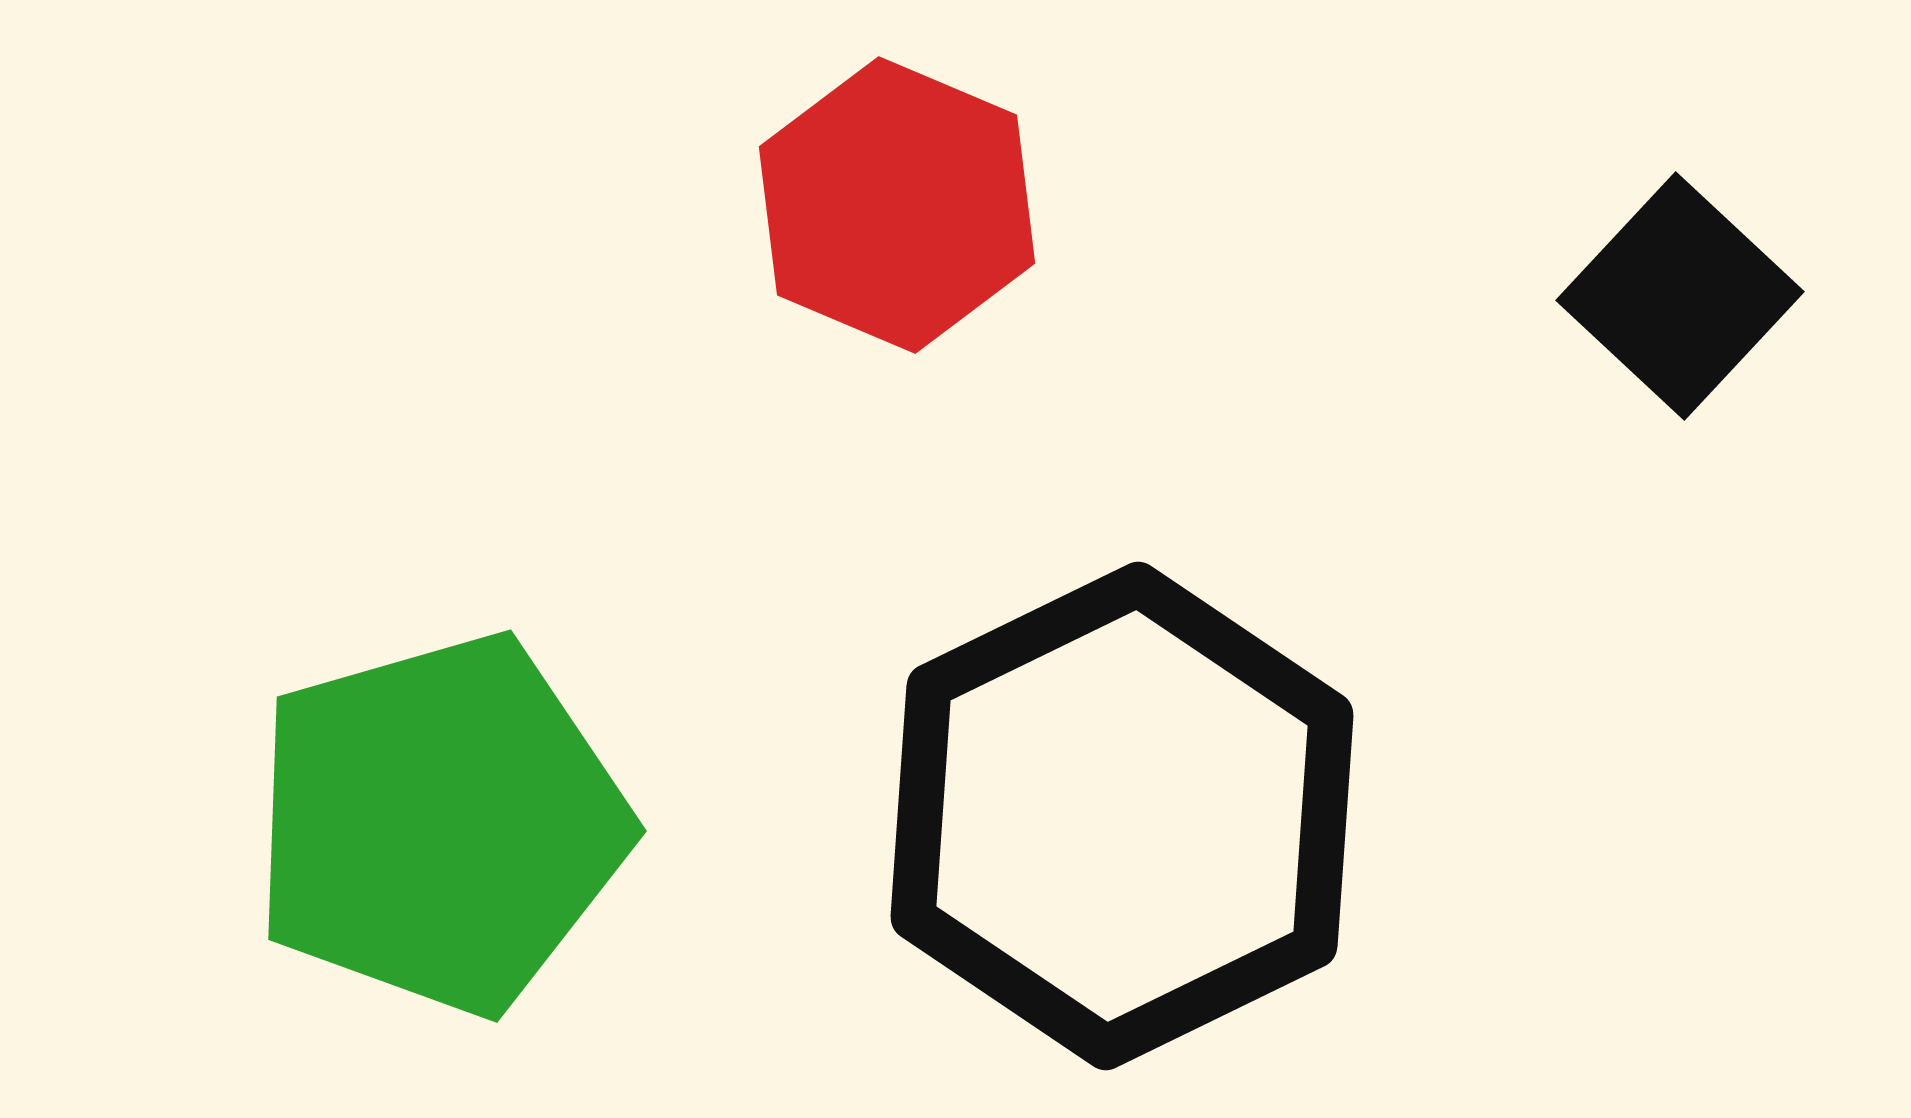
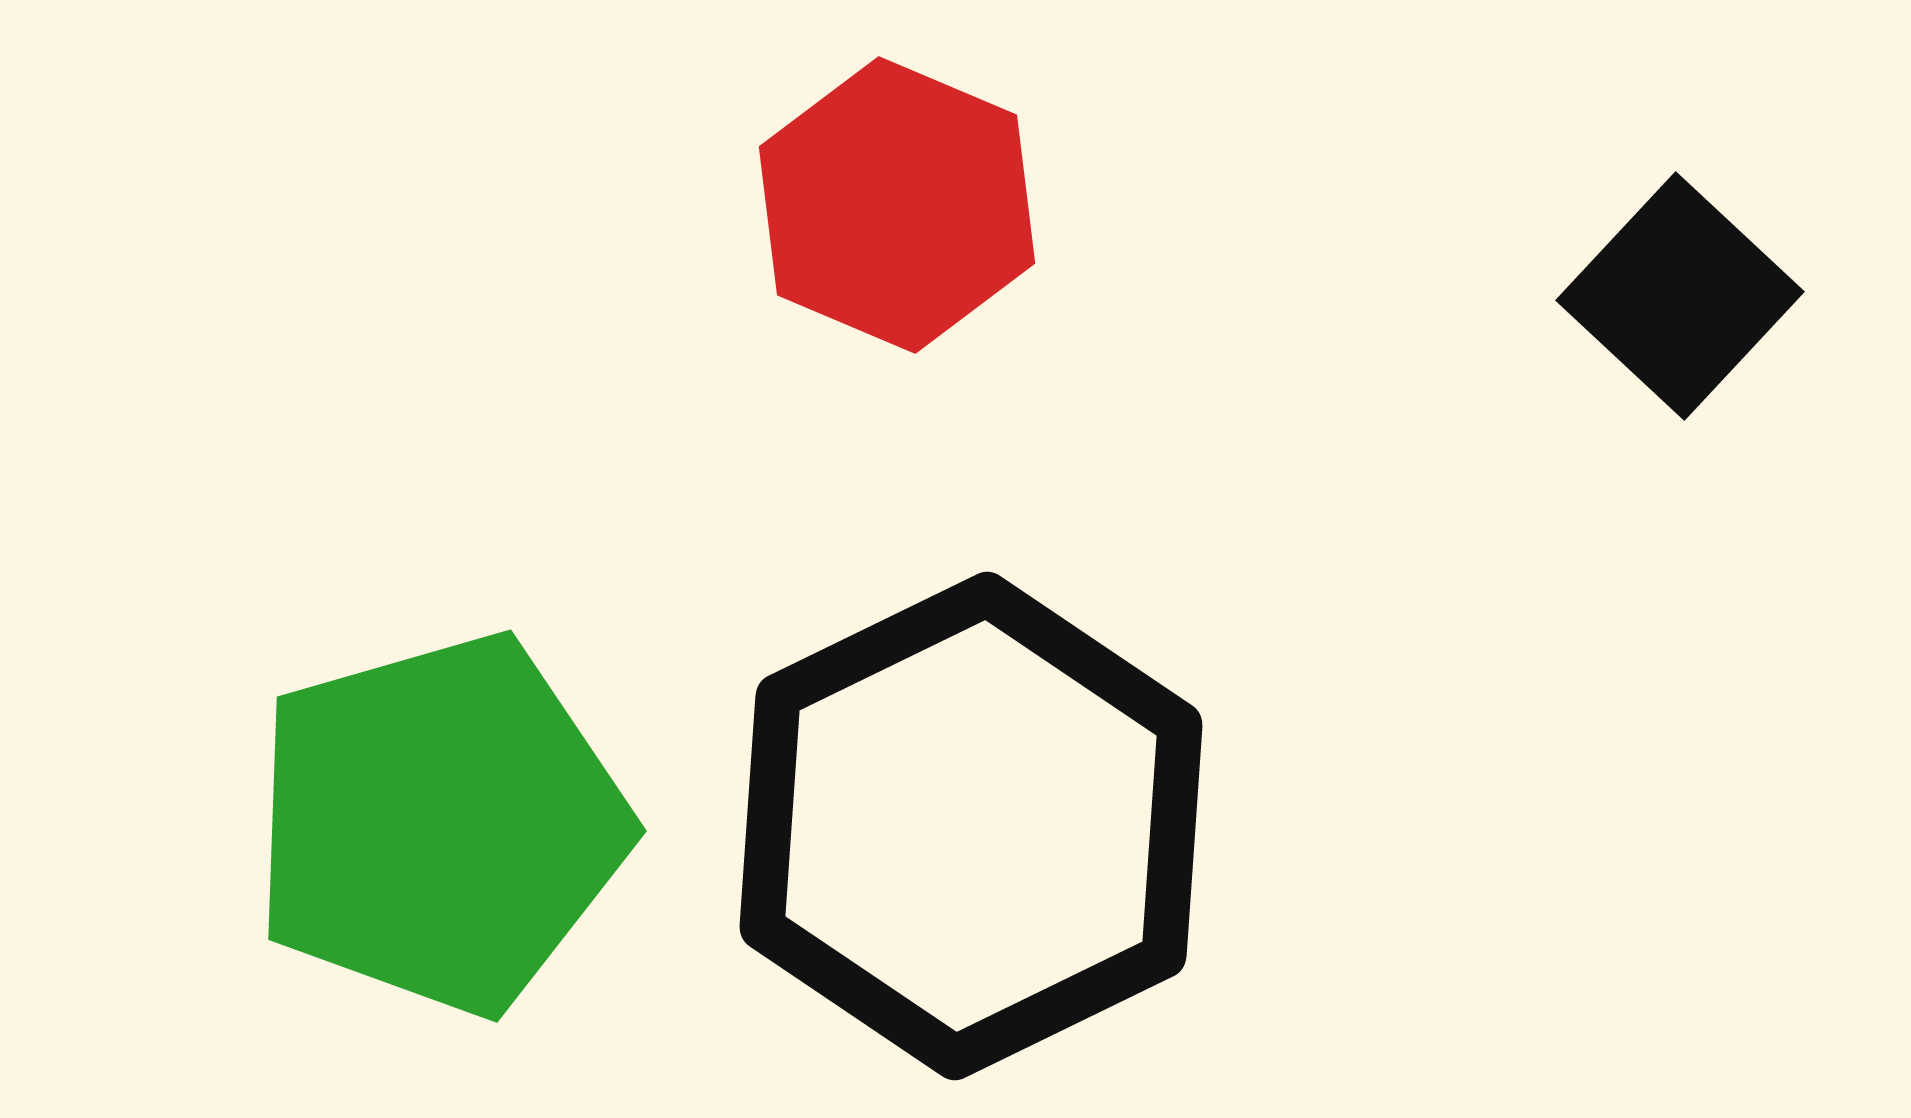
black hexagon: moved 151 px left, 10 px down
